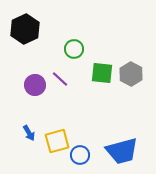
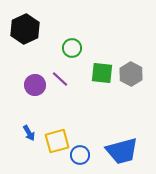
green circle: moved 2 px left, 1 px up
